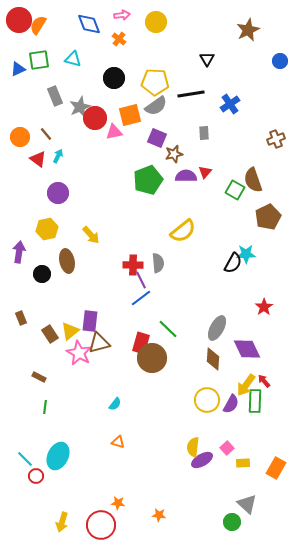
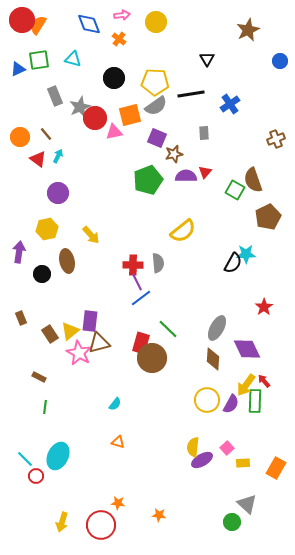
red circle at (19, 20): moved 3 px right
purple line at (141, 280): moved 4 px left, 2 px down
